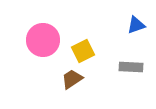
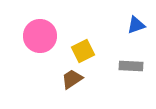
pink circle: moved 3 px left, 4 px up
gray rectangle: moved 1 px up
